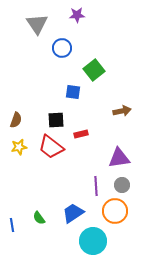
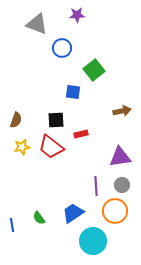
gray triangle: rotated 35 degrees counterclockwise
yellow star: moved 3 px right
purple triangle: moved 1 px right, 1 px up
